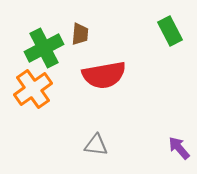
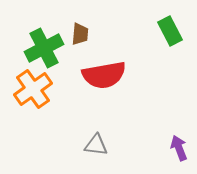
purple arrow: rotated 20 degrees clockwise
